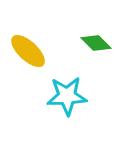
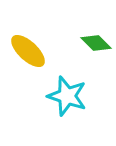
cyan star: rotated 21 degrees clockwise
